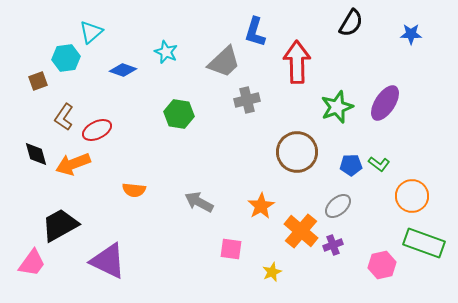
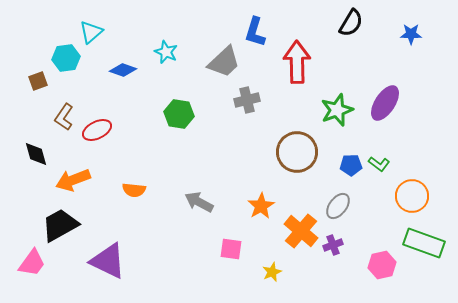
green star: moved 3 px down
orange arrow: moved 16 px down
gray ellipse: rotated 12 degrees counterclockwise
